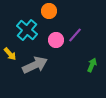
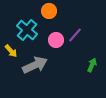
yellow arrow: moved 1 px right, 3 px up
